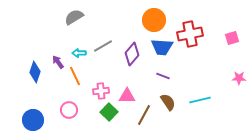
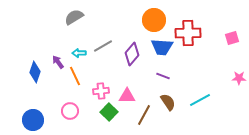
red cross: moved 2 px left, 1 px up; rotated 10 degrees clockwise
cyan line: rotated 15 degrees counterclockwise
pink circle: moved 1 px right, 1 px down
